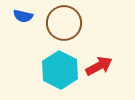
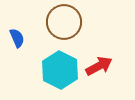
blue semicircle: moved 6 px left, 22 px down; rotated 126 degrees counterclockwise
brown circle: moved 1 px up
